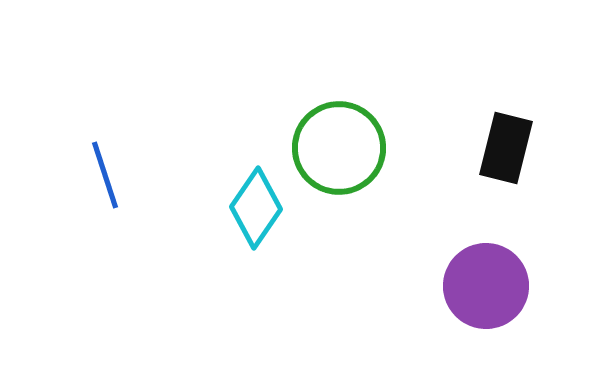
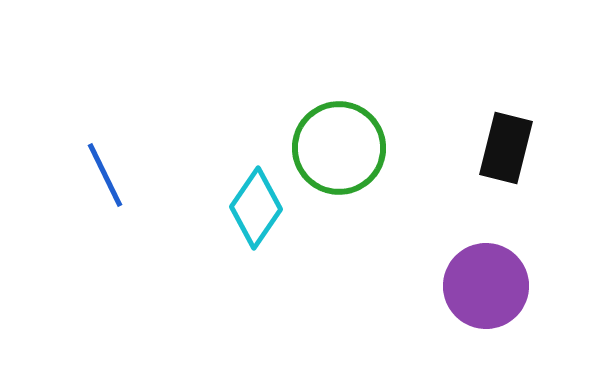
blue line: rotated 8 degrees counterclockwise
